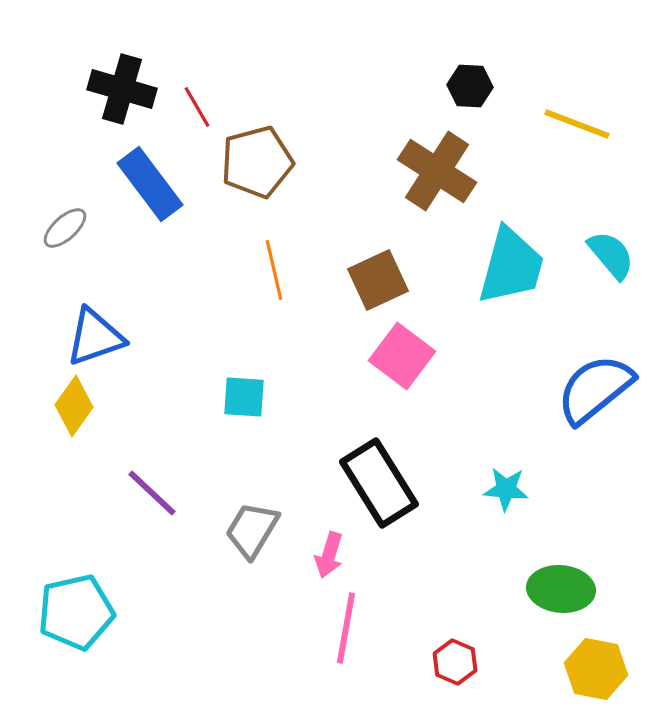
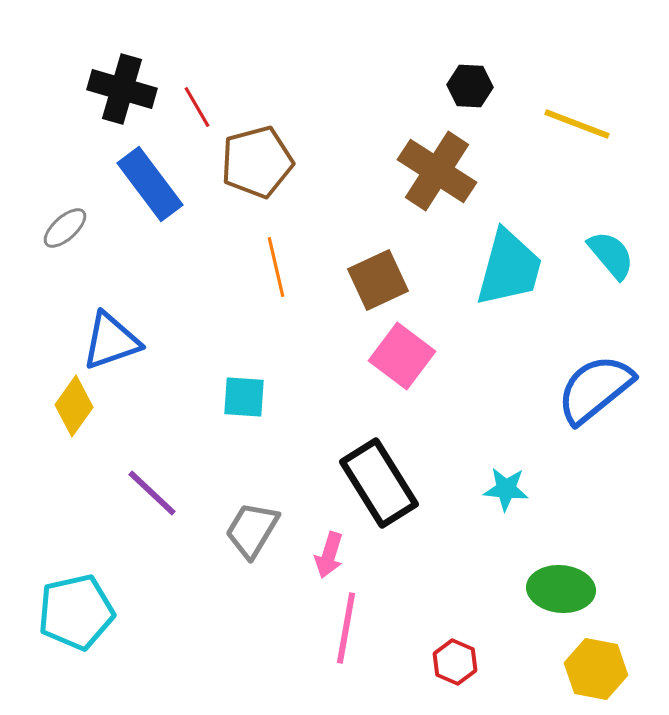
cyan trapezoid: moved 2 px left, 2 px down
orange line: moved 2 px right, 3 px up
blue triangle: moved 16 px right, 4 px down
